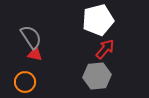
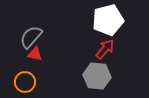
white pentagon: moved 10 px right
gray semicircle: rotated 105 degrees counterclockwise
gray hexagon: rotated 12 degrees clockwise
